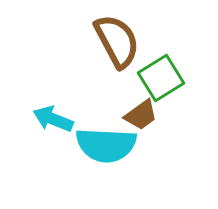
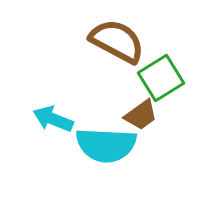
brown semicircle: rotated 34 degrees counterclockwise
